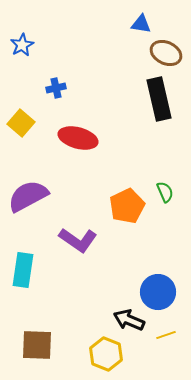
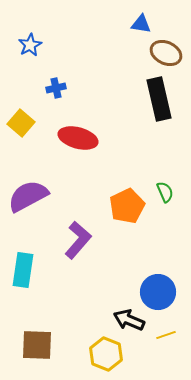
blue star: moved 8 px right
purple L-shape: rotated 84 degrees counterclockwise
